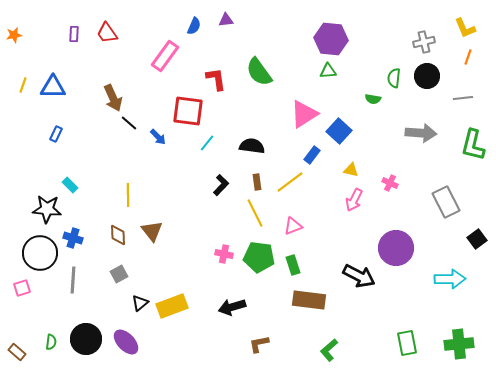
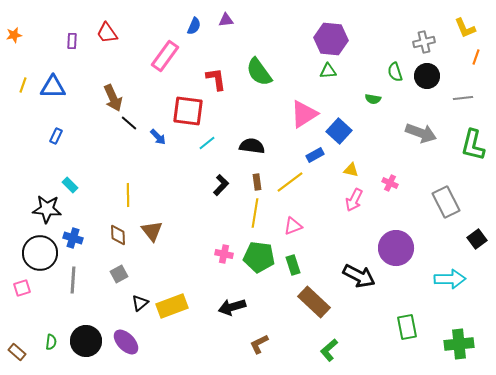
purple rectangle at (74, 34): moved 2 px left, 7 px down
orange line at (468, 57): moved 8 px right
green semicircle at (394, 78): moved 1 px right, 6 px up; rotated 24 degrees counterclockwise
gray arrow at (421, 133): rotated 16 degrees clockwise
blue rectangle at (56, 134): moved 2 px down
cyan line at (207, 143): rotated 12 degrees clockwise
blue rectangle at (312, 155): moved 3 px right; rotated 24 degrees clockwise
yellow line at (255, 213): rotated 36 degrees clockwise
brown rectangle at (309, 300): moved 5 px right, 2 px down; rotated 36 degrees clockwise
black circle at (86, 339): moved 2 px down
green rectangle at (407, 343): moved 16 px up
brown L-shape at (259, 344): rotated 15 degrees counterclockwise
